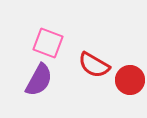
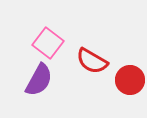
pink square: rotated 16 degrees clockwise
red semicircle: moved 2 px left, 4 px up
